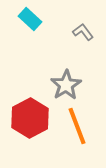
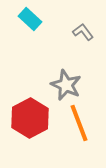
gray star: rotated 16 degrees counterclockwise
orange line: moved 2 px right, 3 px up
